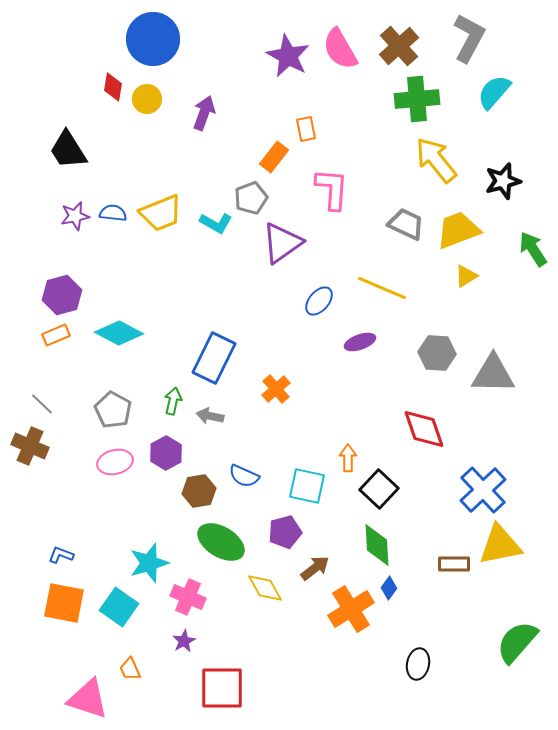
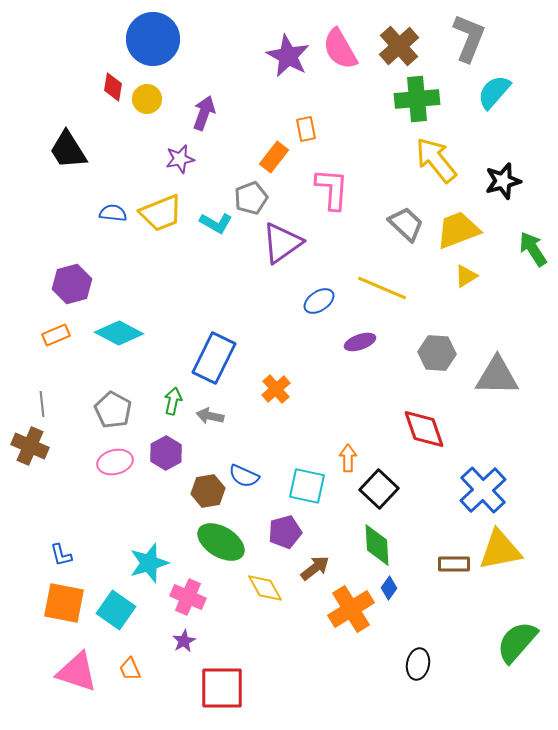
gray L-shape at (469, 38): rotated 6 degrees counterclockwise
purple star at (75, 216): moved 105 px right, 57 px up
gray trapezoid at (406, 224): rotated 18 degrees clockwise
purple hexagon at (62, 295): moved 10 px right, 11 px up
blue ellipse at (319, 301): rotated 16 degrees clockwise
gray triangle at (493, 374): moved 4 px right, 2 px down
gray line at (42, 404): rotated 40 degrees clockwise
brown hexagon at (199, 491): moved 9 px right
yellow triangle at (500, 545): moved 5 px down
blue L-shape at (61, 555): rotated 125 degrees counterclockwise
cyan square at (119, 607): moved 3 px left, 3 px down
pink triangle at (88, 699): moved 11 px left, 27 px up
